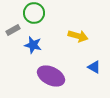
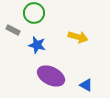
gray rectangle: rotated 56 degrees clockwise
yellow arrow: moved 1 px down
blue star: moved 4 px right
blue triangle: moved 8 px left, 18 px down
